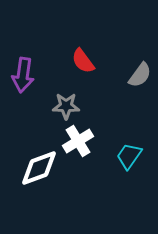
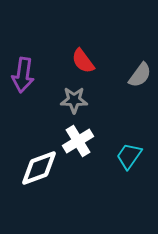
gray star: moved 8 px right, 6 px up
